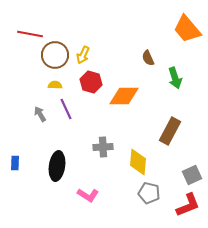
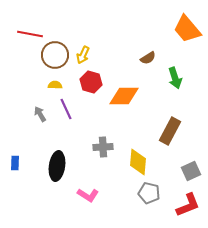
brown semicircle: rotated 98 degrees counterclockwise
gray square: moved 1 px left, 4 px up
